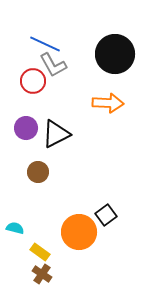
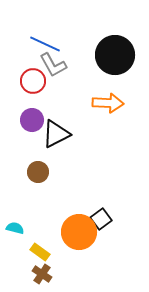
black circle: moved 1 px down
purple circle: moved 6 px right, 8 px up
black square: moved 5 px left, 4 px down
